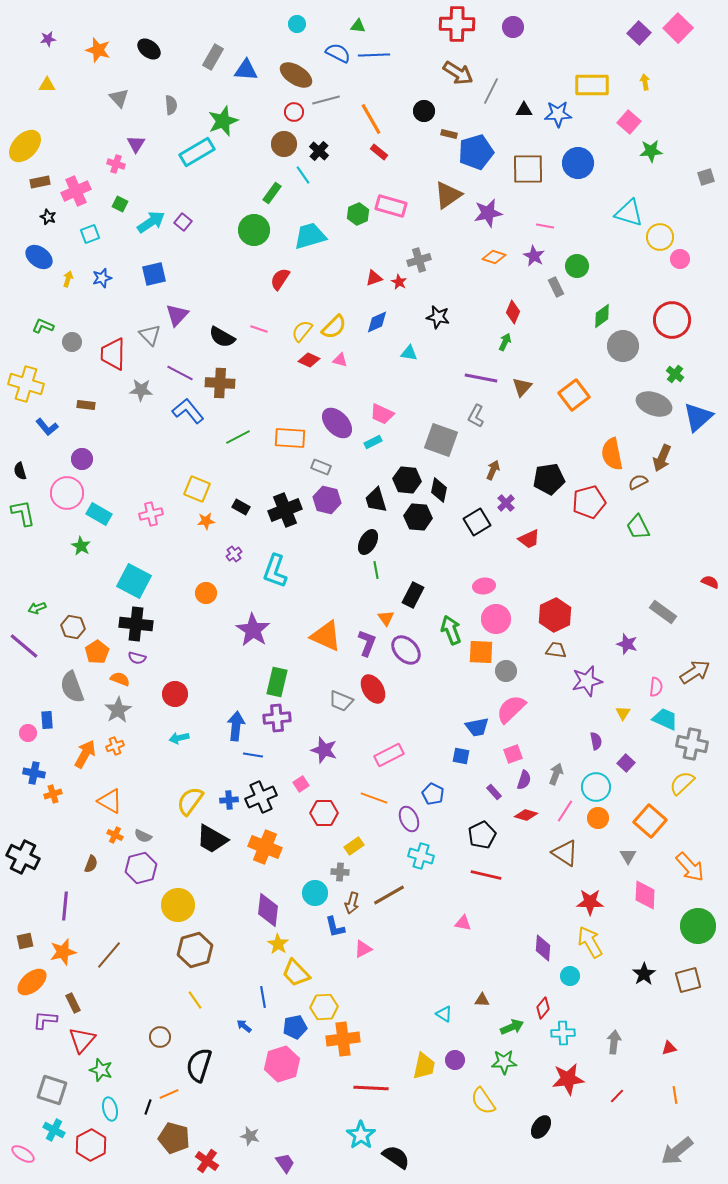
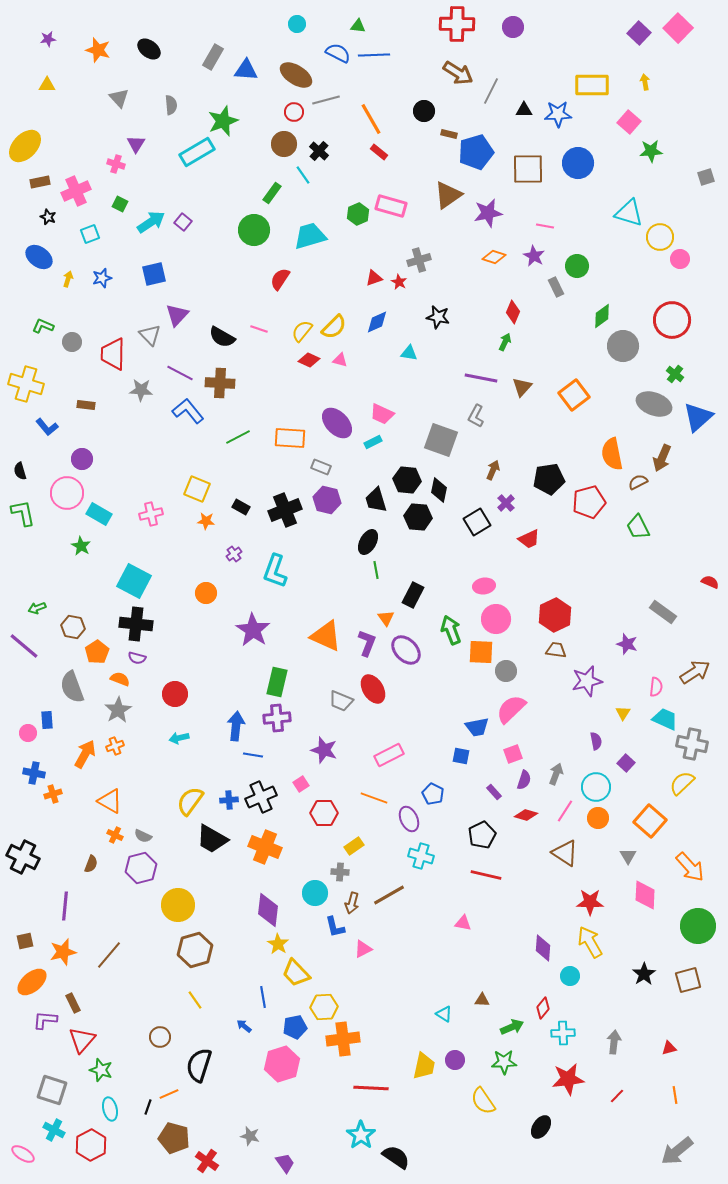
orange star at (206, 521): rotated 12 degrees clockwise
